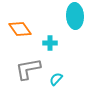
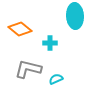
orange diamond: rotated 15 degrees counterclockwise
gray L-shape: rotated 24 degrees clockwise
cyan semicircle: rotated 24 degrees clockwise
